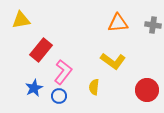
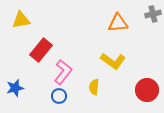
gray cross: moved 11 px up; rotated 21 degrees counterclockwise
blue star: moved 19 px left; rotated 12 degrees clockwise
